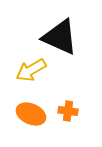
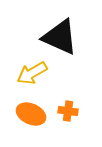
yellow arrow: moved 1 px right, 3 px down
